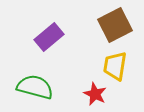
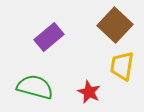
brown square: rotated 20 degrees counterclockwise
yellow trapezoid: moved 7 px right
red star: moved 6 px left, 2 px up
